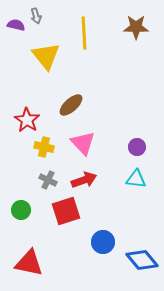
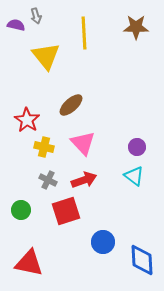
cyan triangle: moved 2 px left, 3 px up; rotated 30 degrees clockwise
blue diamond: rotated 36 degrees clockwise
